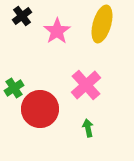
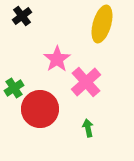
pink star: moved 28 px down
pink cross: moved 3 px up
